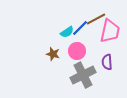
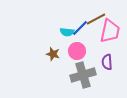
cyan semicircle: rotated 40 degrees clockwise
gray cross: rotated 10 degrees clockwise
